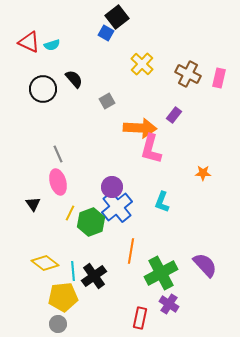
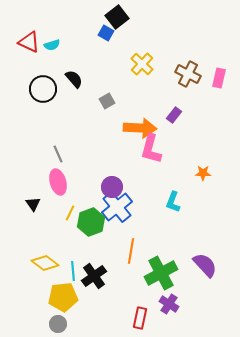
cyan L-shape: moved 11 px right
